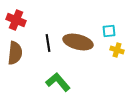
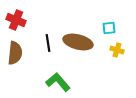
cyan square: moved 3 px up
